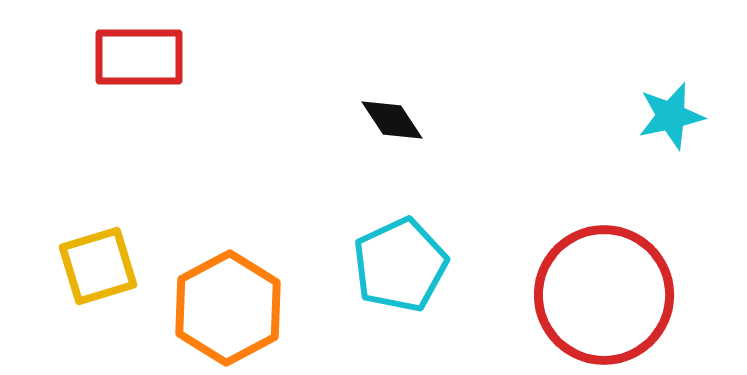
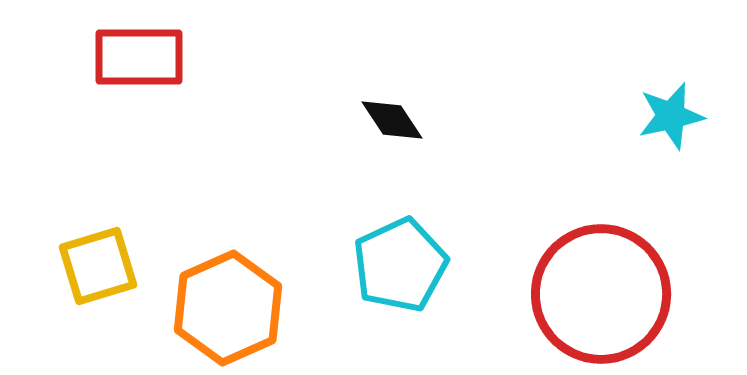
red circle: moved 3 px left, 1 px up
orange hexagon: rotated 4 degrees clockwise
